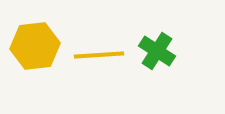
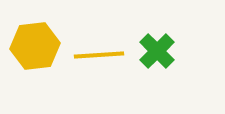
green cross: rotated 12 degrees clockwise
